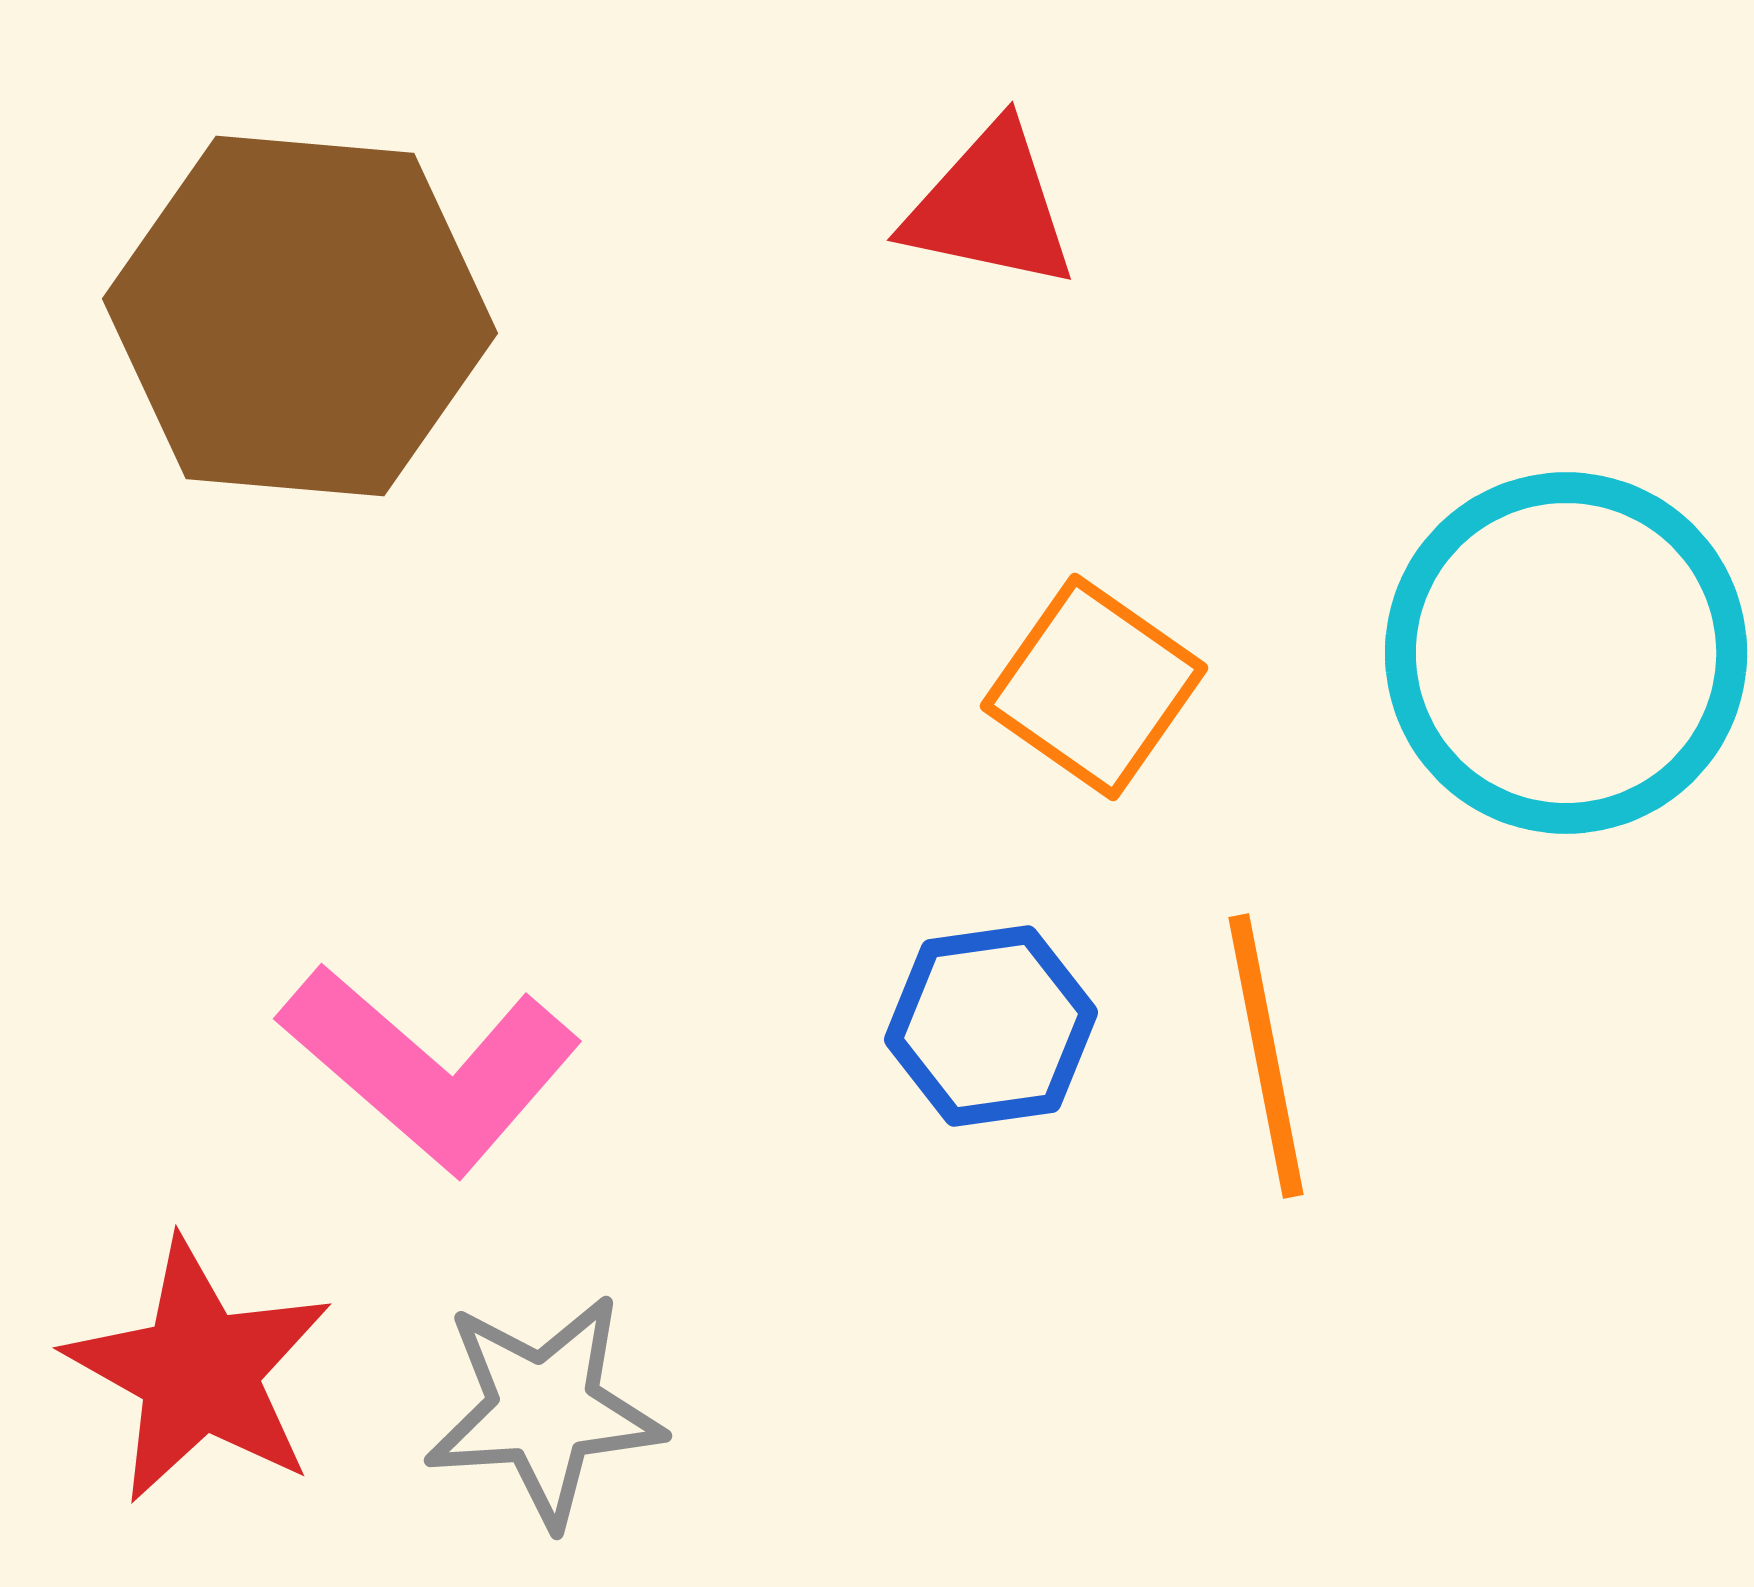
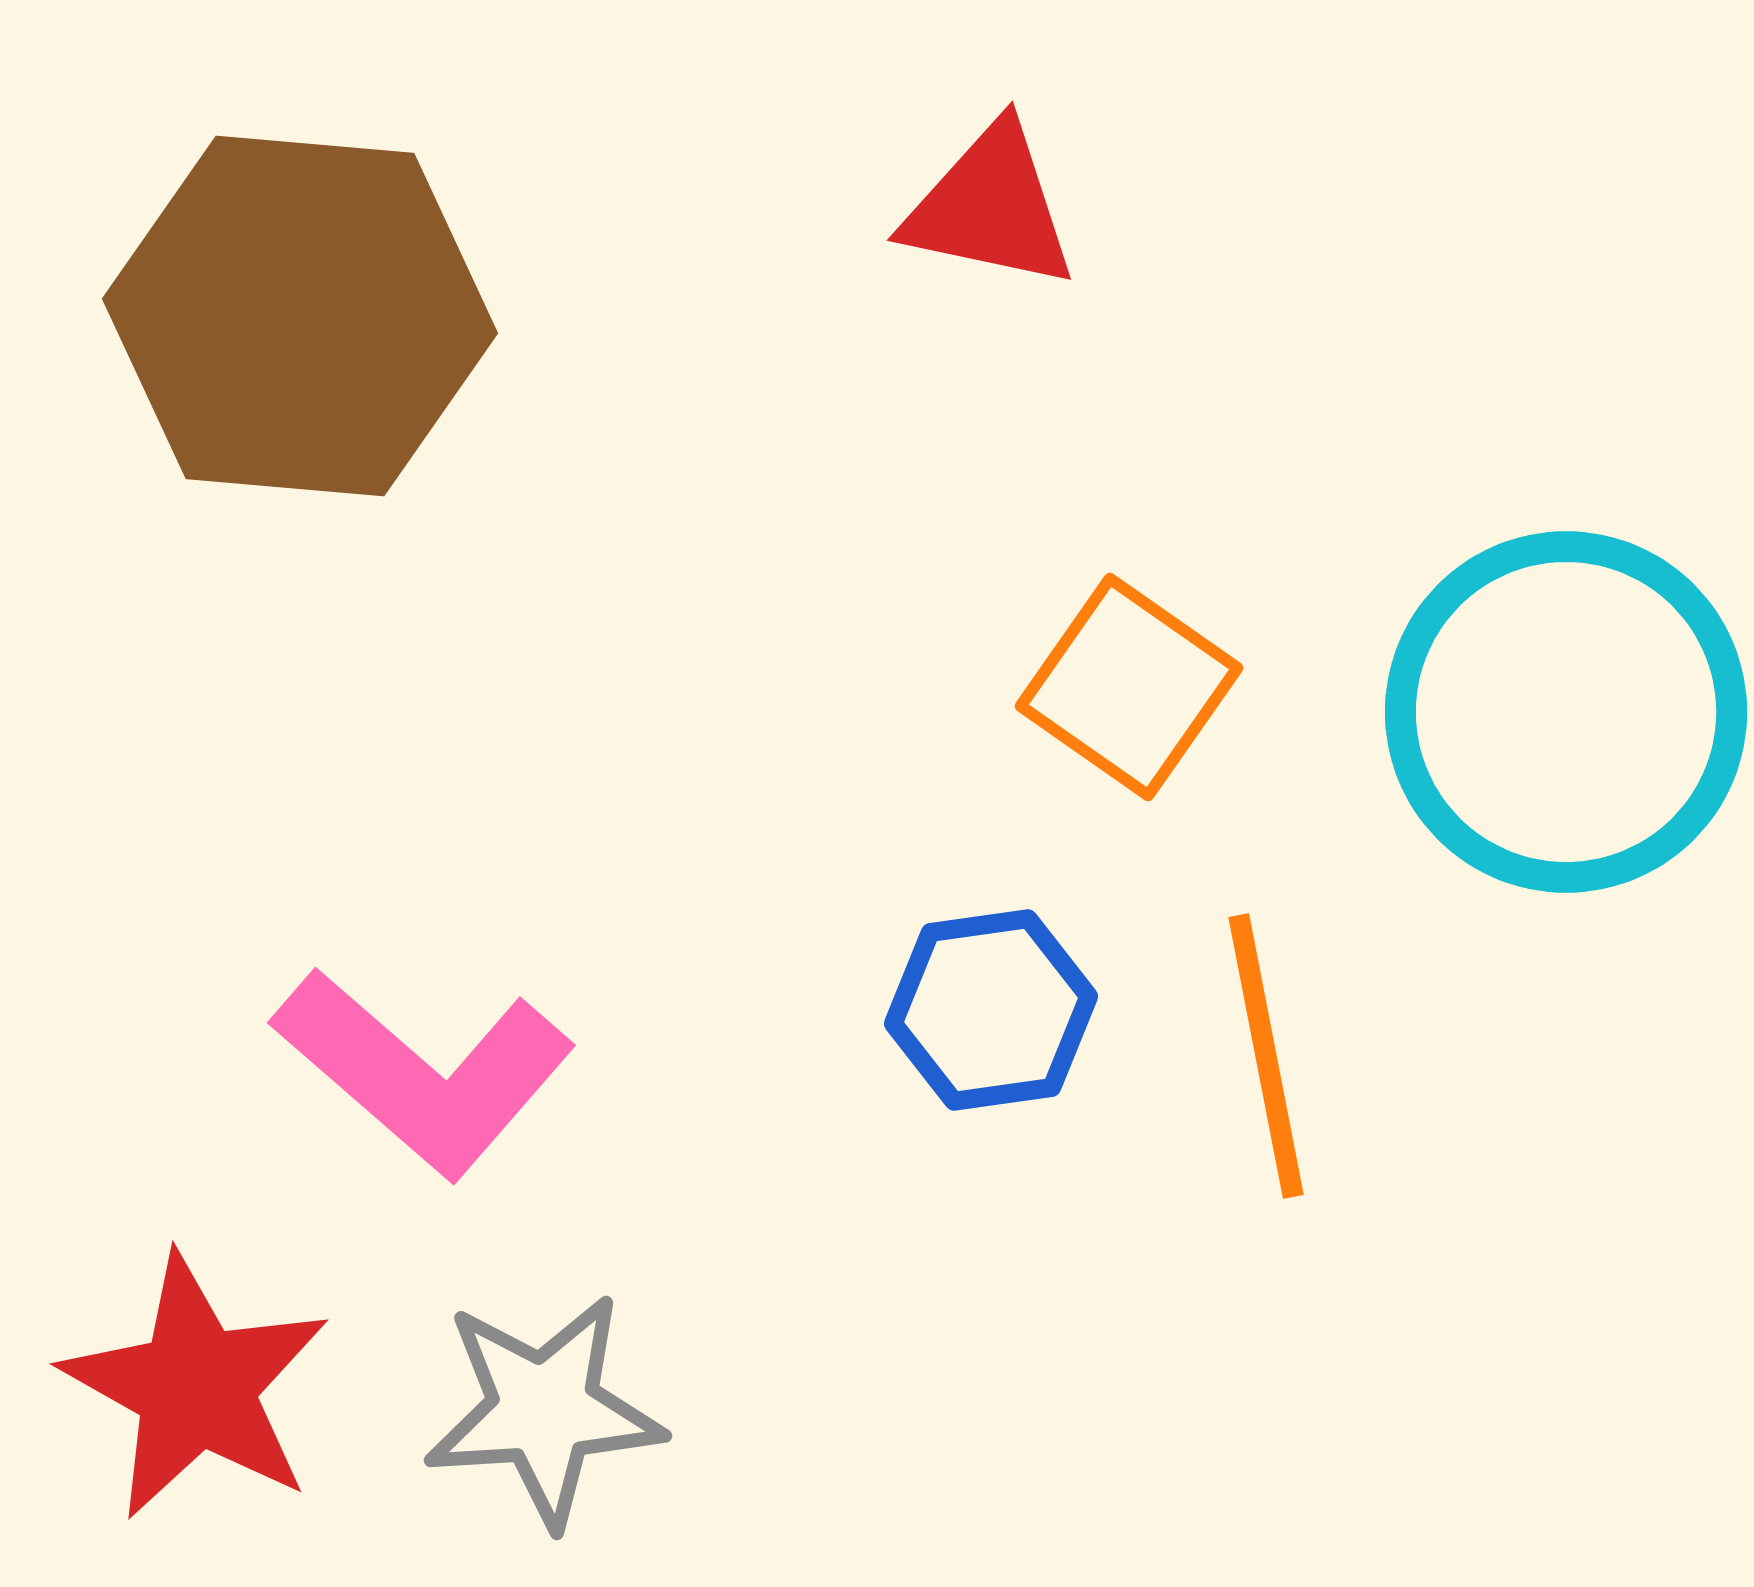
cyan circle: moved 59 px down
orange square: moved 35 px right
blue hexagon: moved 16 px up
pink L-shape: moved 6 px left, 4 px down
red star: moved 3 px left, 16 px down
